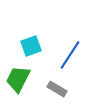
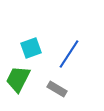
cyan square: moved 2 px down
blue line: moved 1 px left, 1 px up
